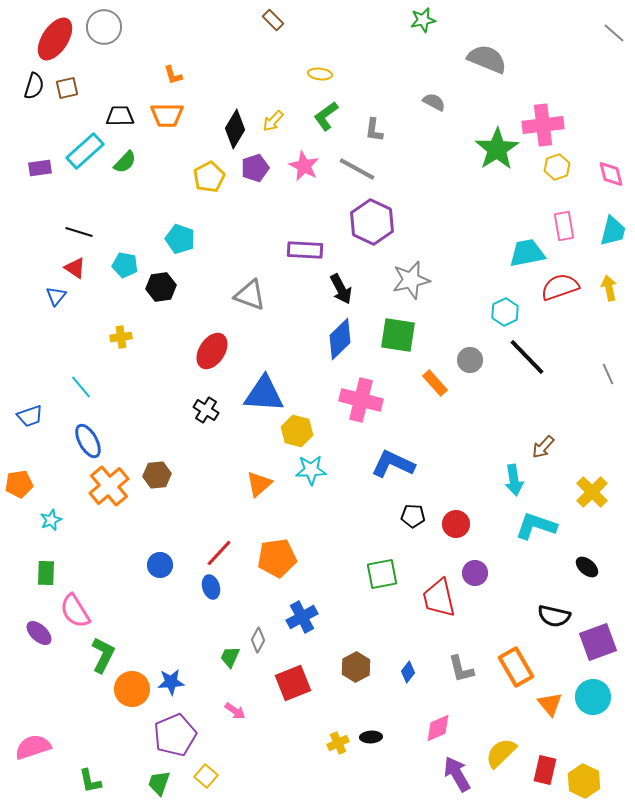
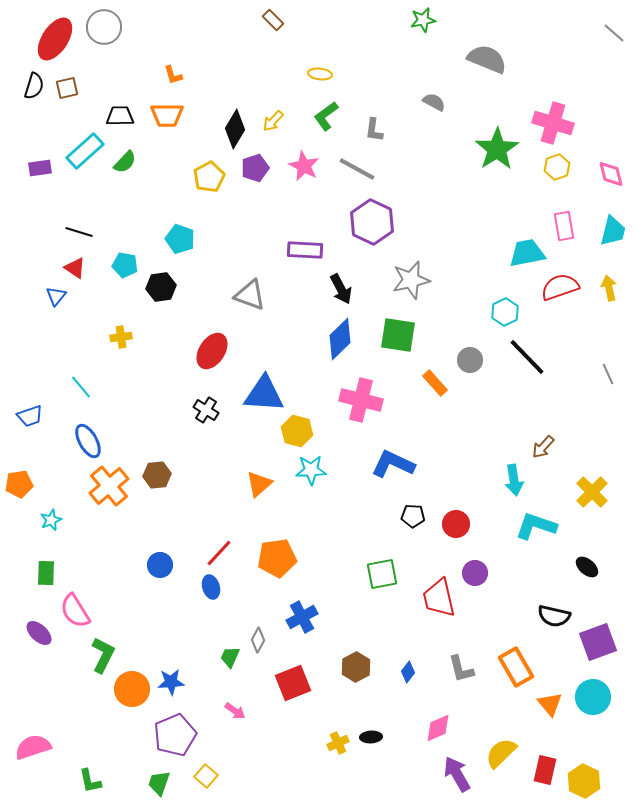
pink cross at (543, 125): moved 10 px right, 2 px up; rotated 24 degrees clockwise
